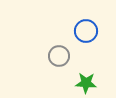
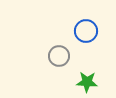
green star: moved 1 px right, 1 px up
